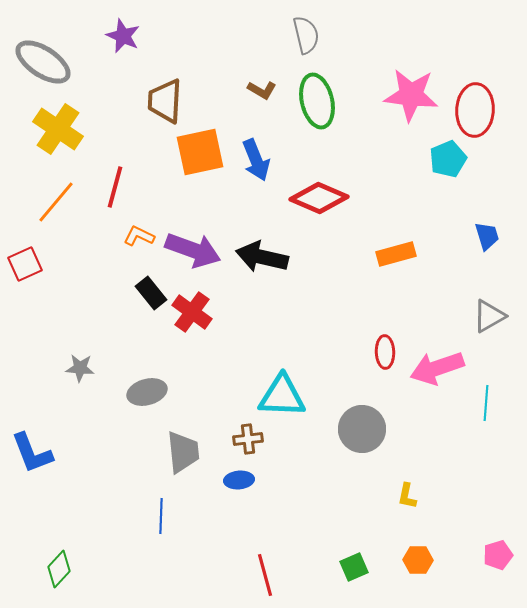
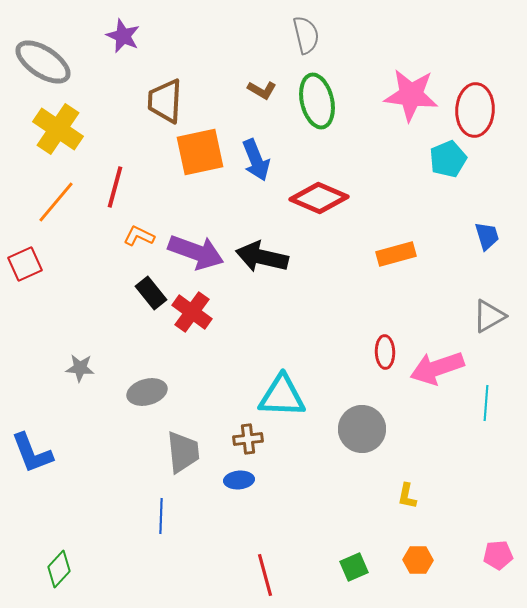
purple arrow at (193, 250): moved 3 px right, 2 px down
pink pentagon at (498, 555): rotated 12 degrees clockwise
